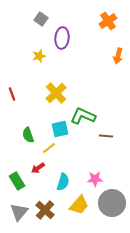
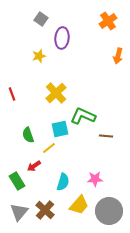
red arrow: moved 4 px left, 2 px up
gray circle: moved 3 px left, 8 px down
